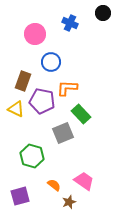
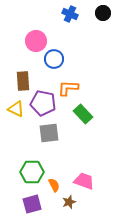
blue cross: moved 9 px up
pink circle: moved 1 px right, 7 px down
blue circle: moved 3 px right, 3 px up
brown rectangle: rotated 24 degrees counterclockwise
orange L-shape: moved 1 px right
purple pentagon: moved 1 px right, 2 px down
green rectangle: moved 2 px right
gray square: moved 14 px left; rotated 15 degrees clockwise
green hexagon: moved 16 px down; rotated 15 degrees counterclockwise
pink trapezoid: rotated 15 degrees counterclockwise
orange semicircle: rotated 24 degrees clockwise
purple square: moved 12 px right, 8 px down
